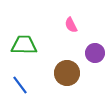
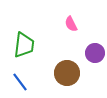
pink semicircle: moved 1 px up
green trapezoid: rotated 96 degrees clockwise
blue line: moved 3 px up
